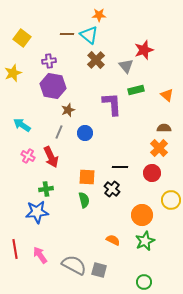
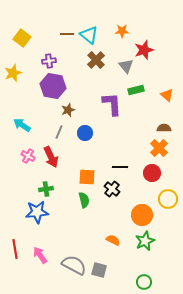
orange star: moved 23 px right, 16 px down
yellow circle: moved 3 px left, 1 px up
